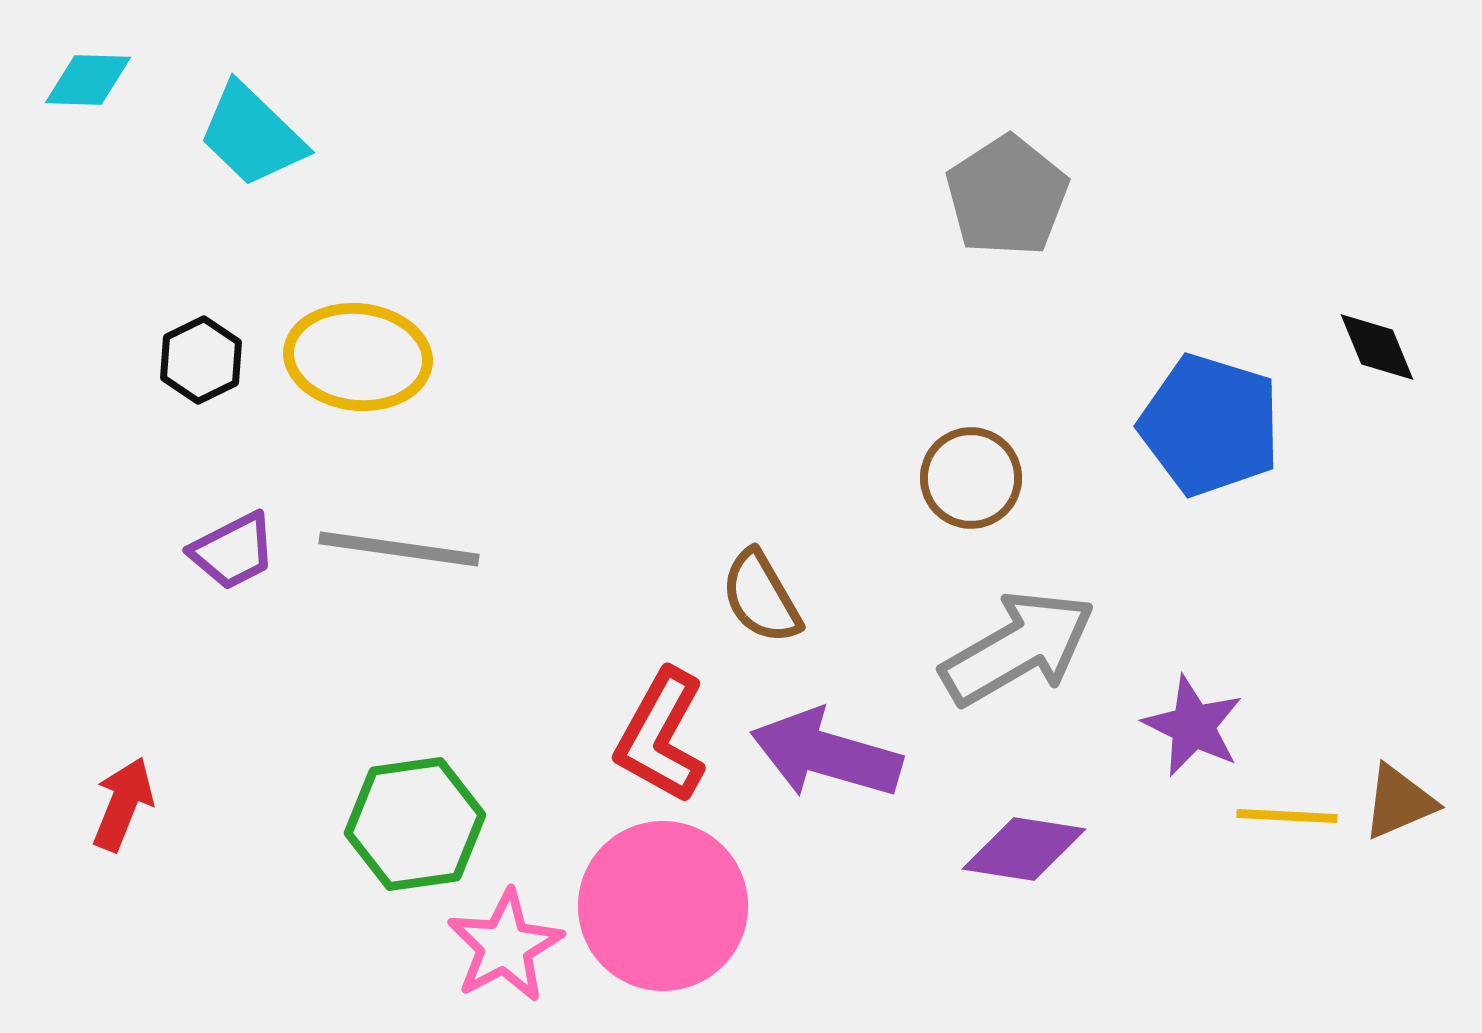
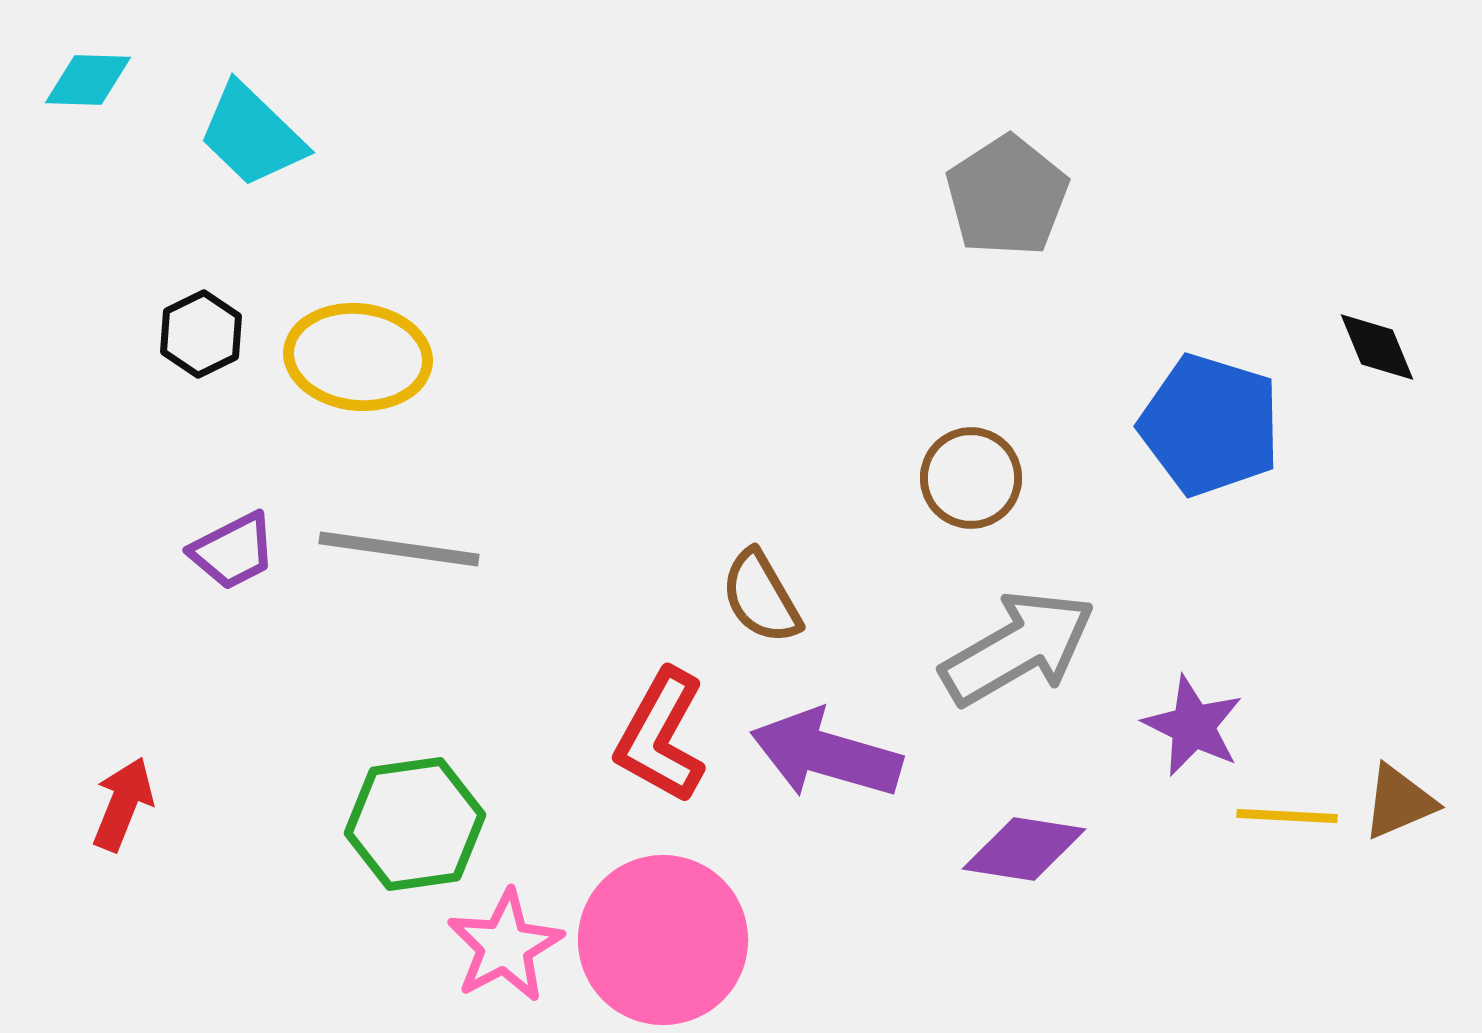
black hexagon: moved 26 px up
pink circle: moved 34 px down
